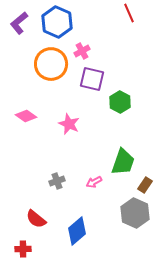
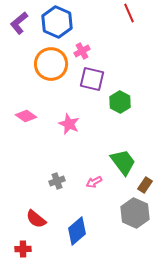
green trapezoid: rotated 56 degrees counterclockwise
